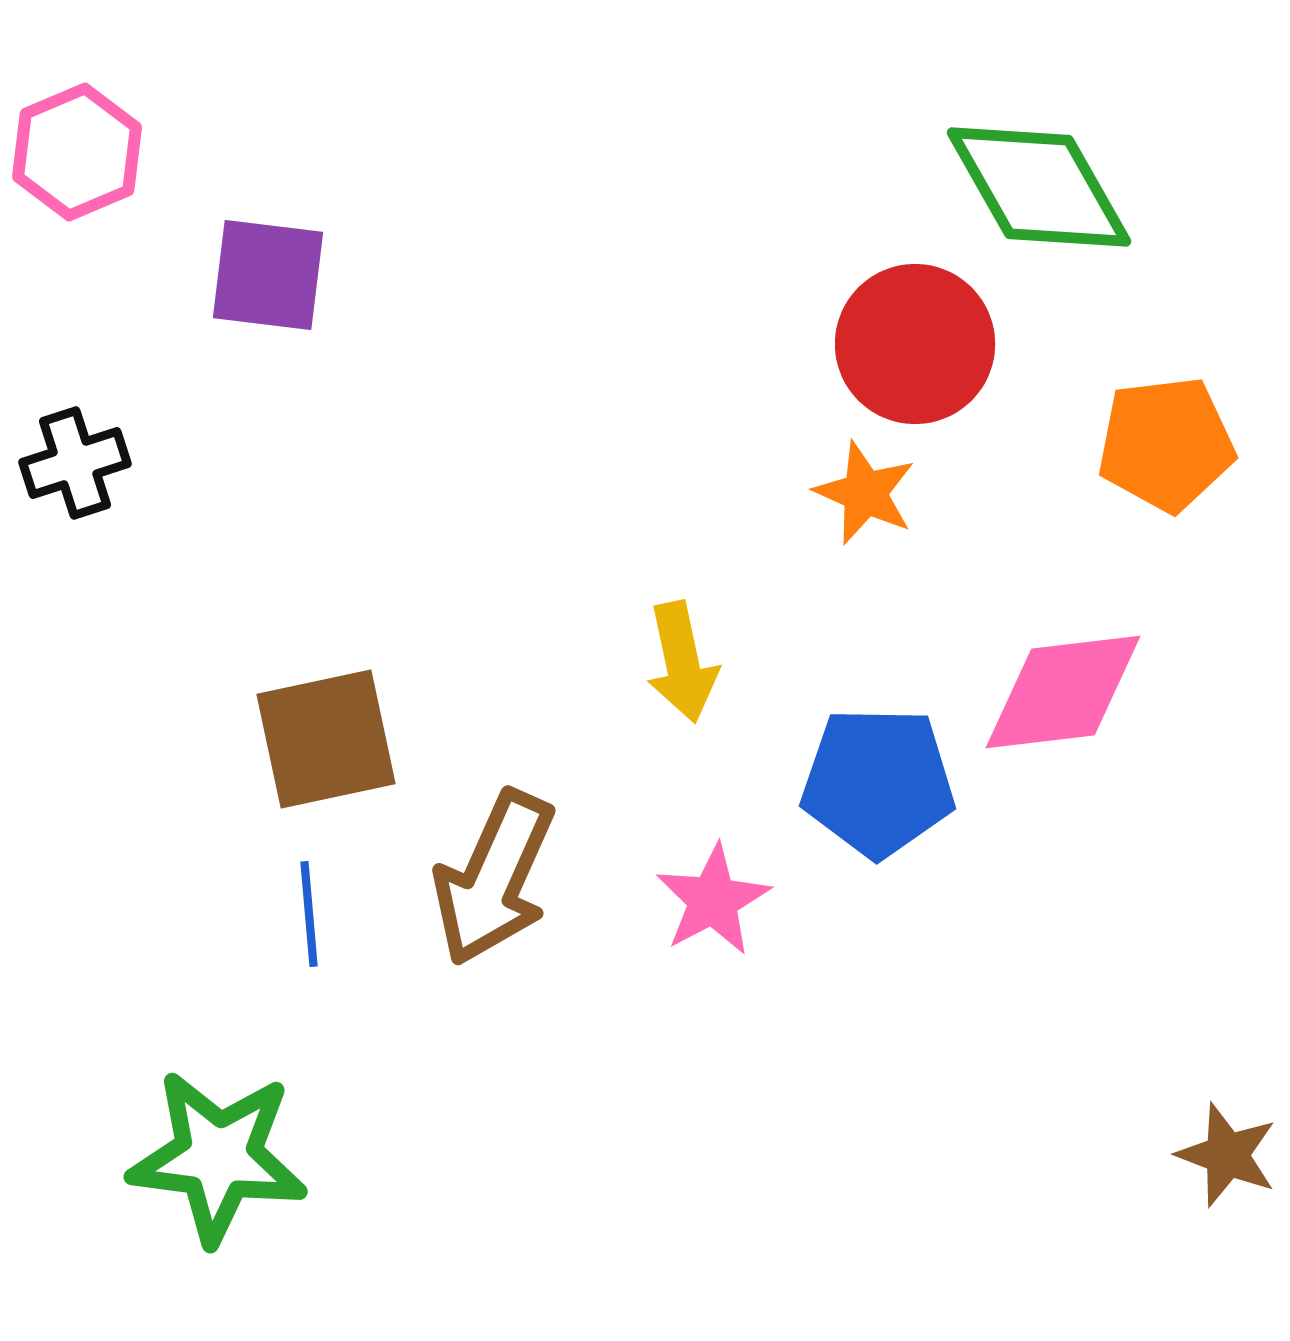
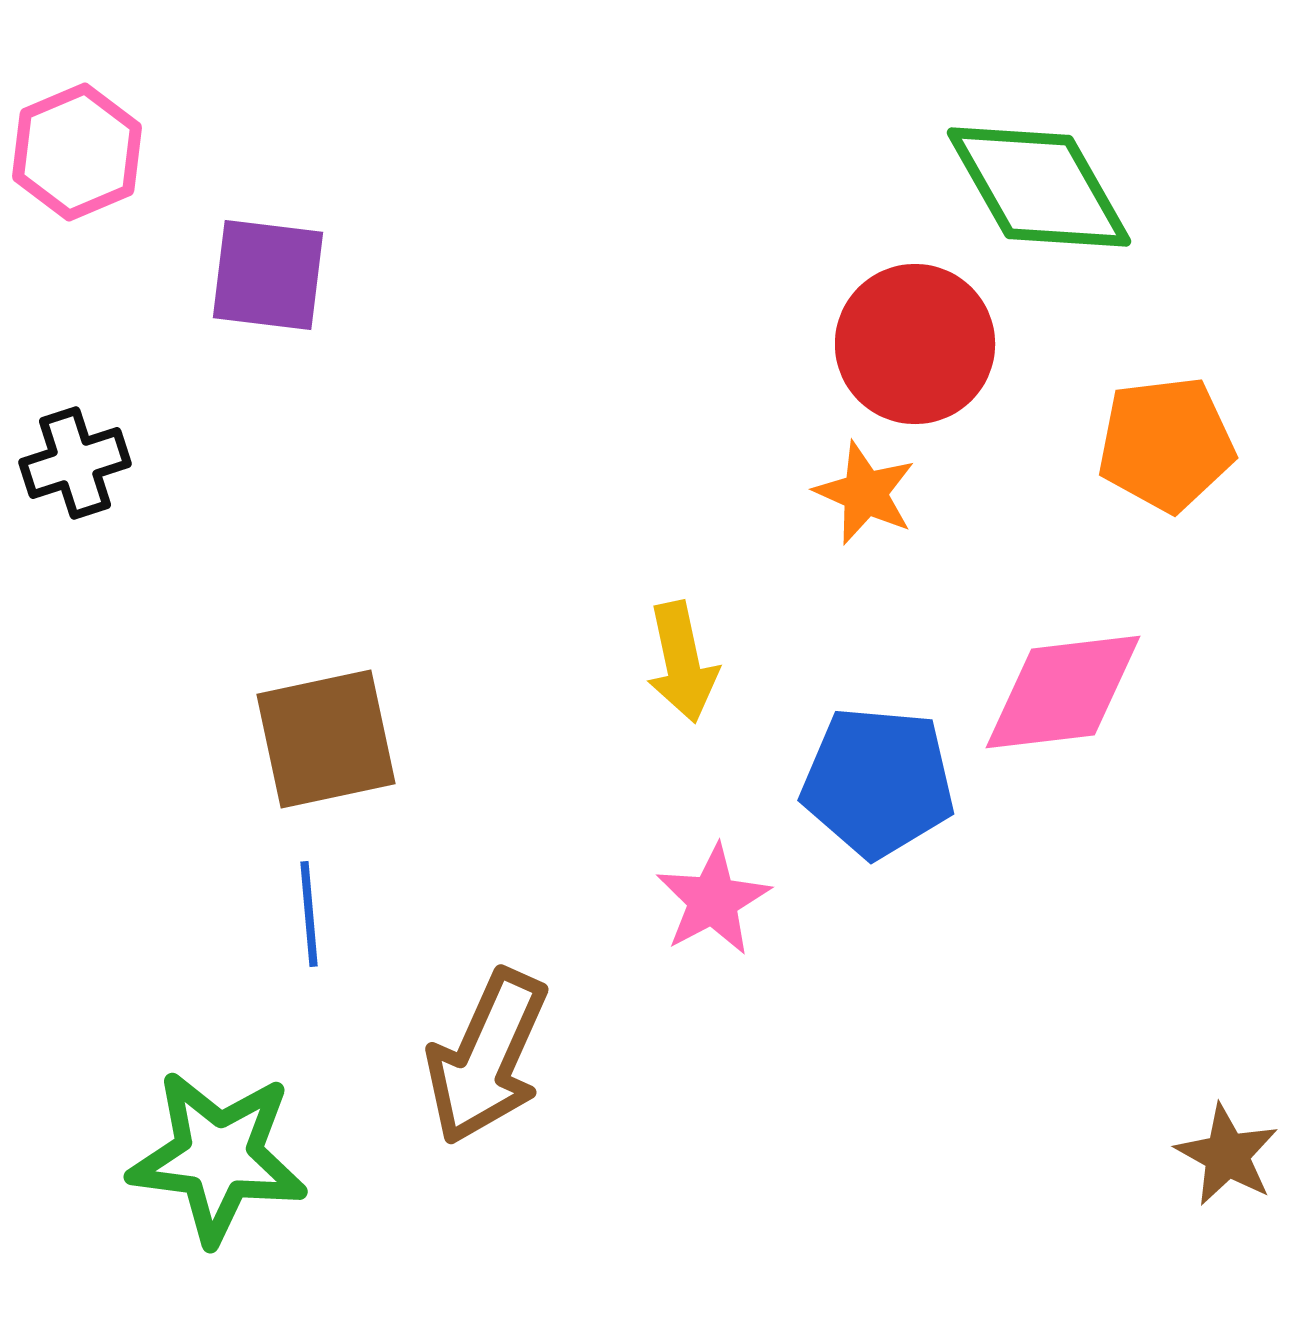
blue pentagon: rotated 4 degrees clockwise
brown arrow: moved 7 px left, 179 px down
brown star: rotated 8 degrees clockwise
